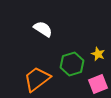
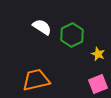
white semicircle: moved 1 px left, 2 px up
green hexagon: moved 29 px up; rotated 10 degrees counterclockwise
orange trapezoid: moved 1 px left, 1 px down; rotated 24 degrees clockwise
